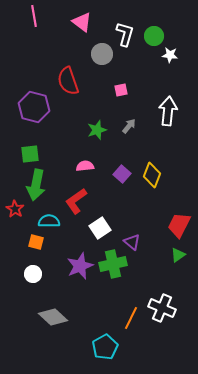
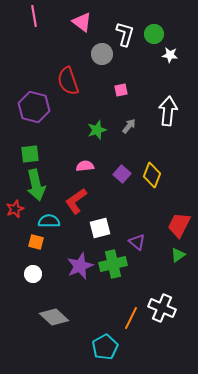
green circle: moved 2 px up
green arrow: rotated 24 degrees counterclockwise
red star: rotated 18 degrees clockwise
white square: rotated 20 degrees clockwise
purple triangle: moved 5 px right
gray diamond: moved 1 px right
